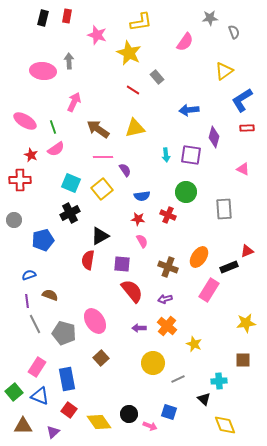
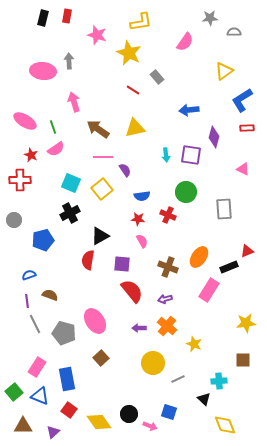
gray semicircle at (234, 32): rotated 72 degrees counterclockwise
pink arrow at (74, 102): rotated 42 degrees counterclockwise
